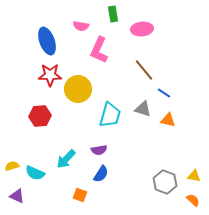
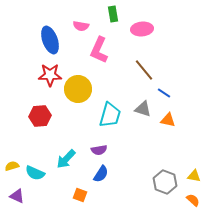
blue ellipse: moved 3 px right, 1 px up
